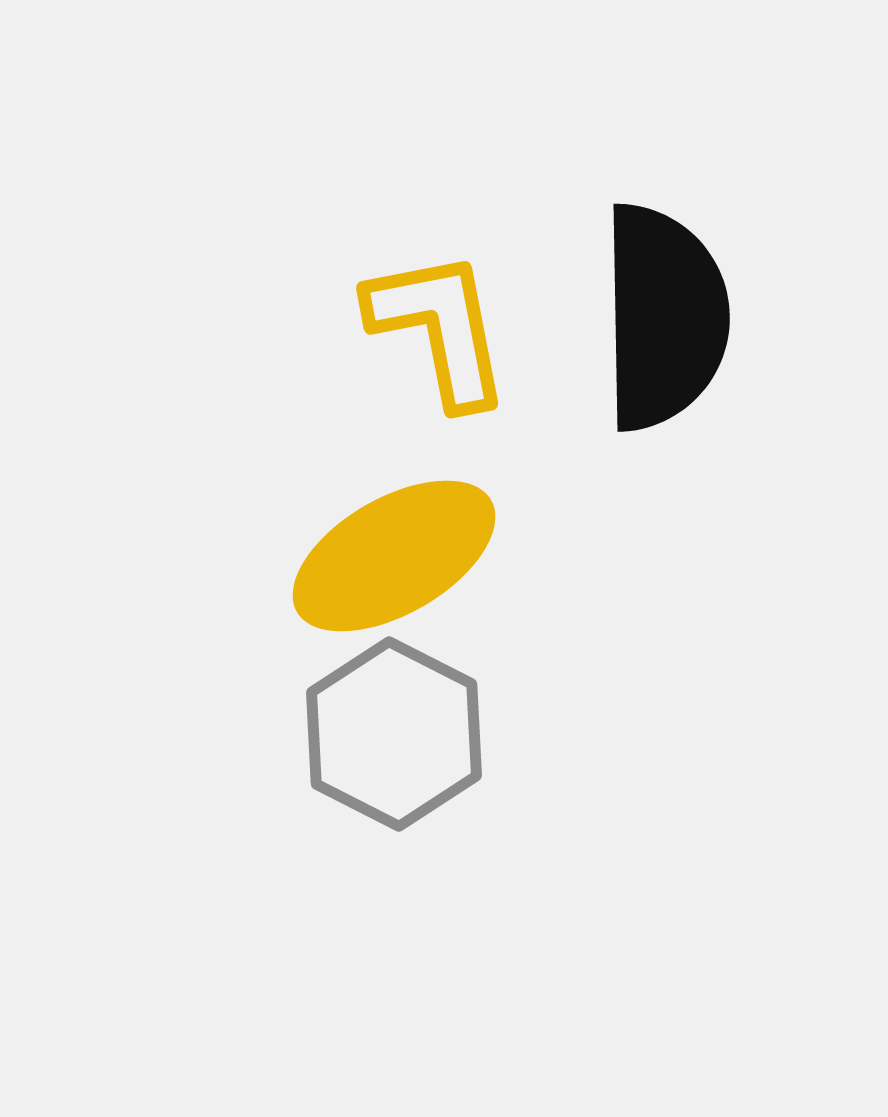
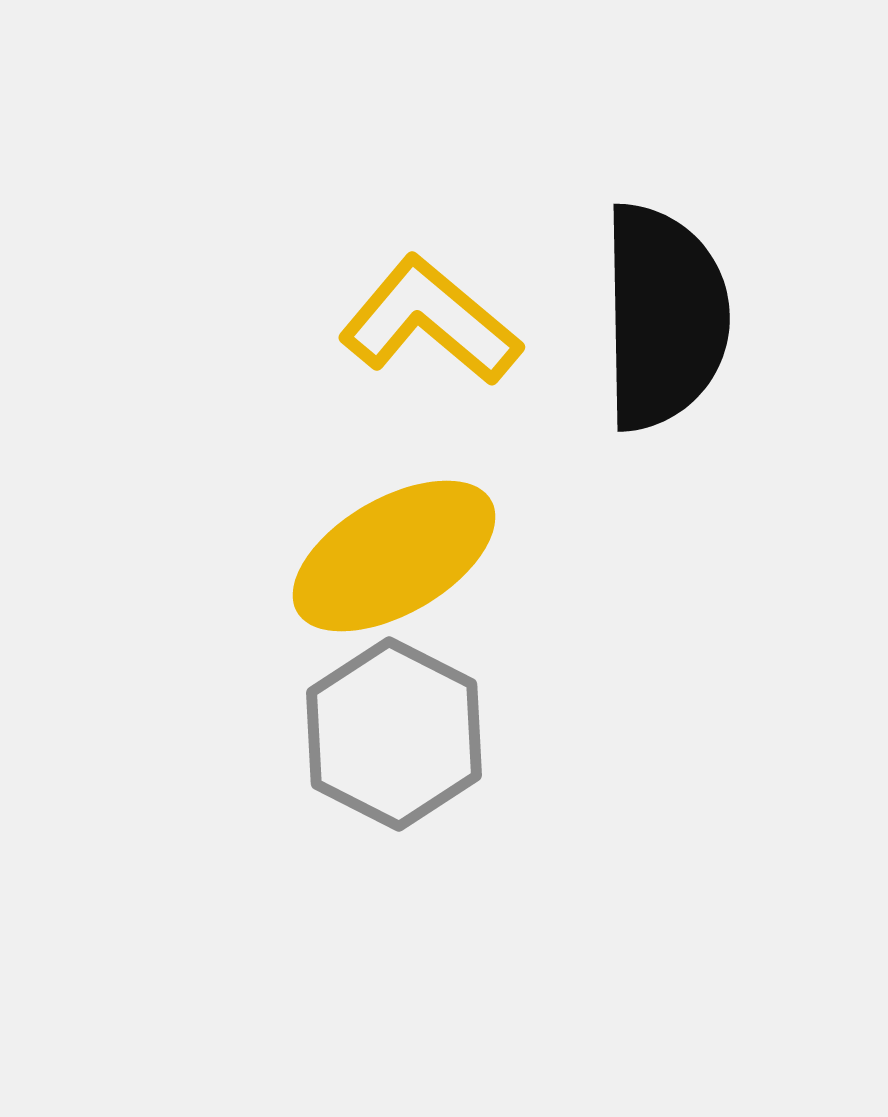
yellow L-shape: moved 9 px left, 7 px up; rotated 39 degrees counterclockwise
